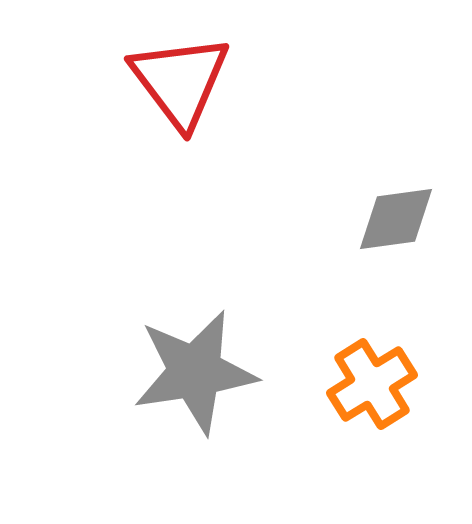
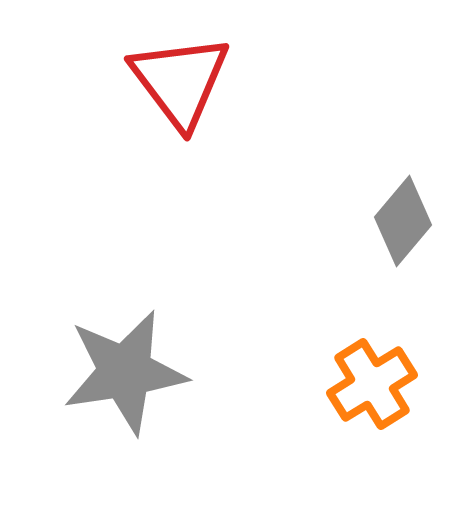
gray diamond: moved 7 px right, 2 px down; rotated 42 degrees counterclockwise
gray star: moved 70 px left
